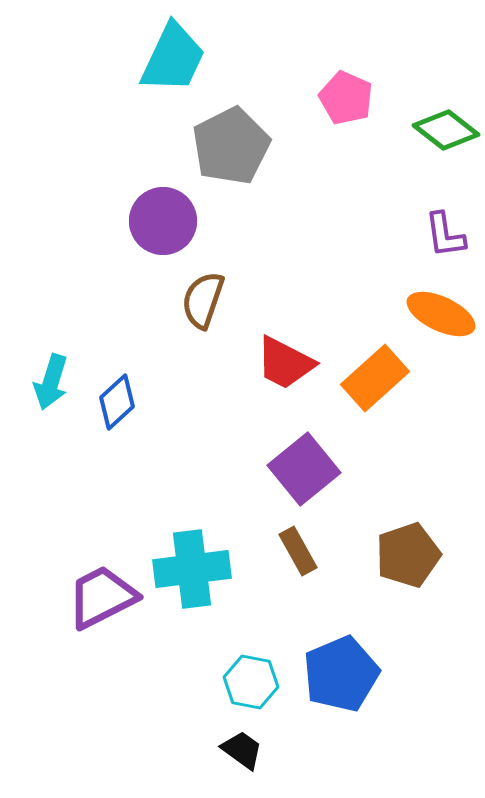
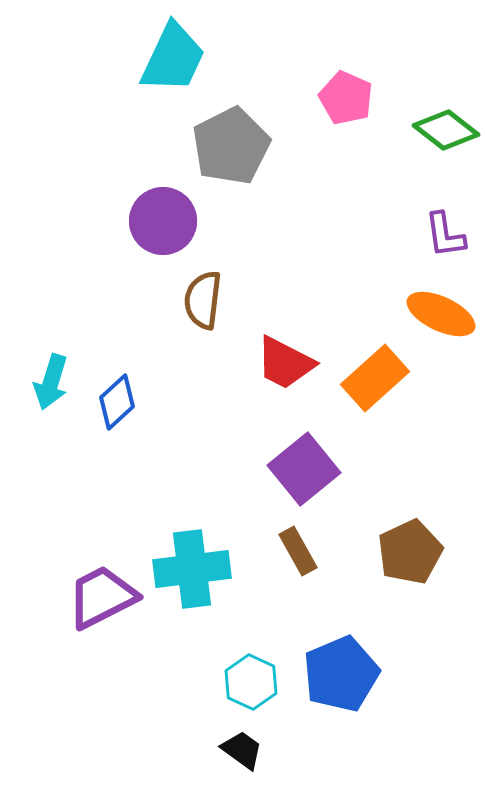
brown semicircle: rotated 12 degrees counterclockwise
brown pentagon: moved 2 px right, 3 px up; rotated 6 degrees counterclockwise
cyan hexagon: rotated 14 degrees clockwise
